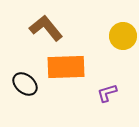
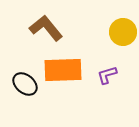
yellow circle: moved 4 px up
orange rectangle: moved 3 px left, 3 px down
purple L-shape: moved 18 px up
